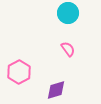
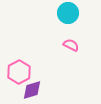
pink semicircle: moved 3 px right, 4 px up; rotated 28 degrees counterclockwise
purple diamond: moved 24 px left
